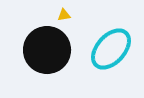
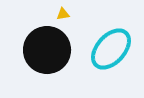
yellow triangle: moved 1 px left, 1 px up
